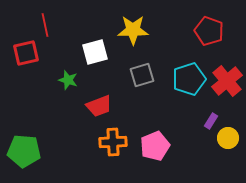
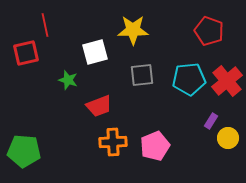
gray square: rotated 10 degrees clockwise
cyan pentagon: rotated 12 degrees clockwise
